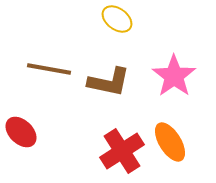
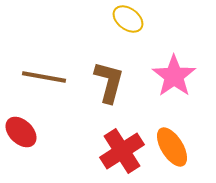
yellow ellipse: moved 11 px right
brown line: moved 5 px left, 8 px down
brown L-shape: rotated 87 degrees counterclockwise
orange ellipse: moved 2 px right, 5 px down
